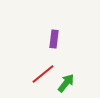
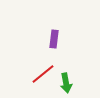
green arrow: rotated 132 degrees clockwise
